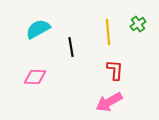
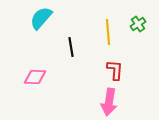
cyan semicircle: moved 3 px right, 11 px up; rotated 20 degrees counterclockwise
pink arrow: rotated 52 degrees counterclockwise
